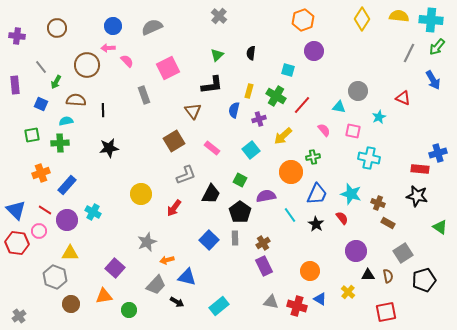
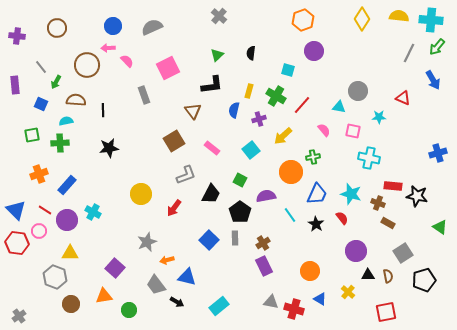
cyan star at (379, 117): rotated 24 degrees clockwise
red rectangle at (420, 169): moved 27 px left, 17 px down
orange cross at (41, 173): moved 2 px left, 1 px down
gray trapezoid at (156, 285): rotated 100 degrees clockwise
red cross at (297, 306): moved 3 px left, 3 px down
